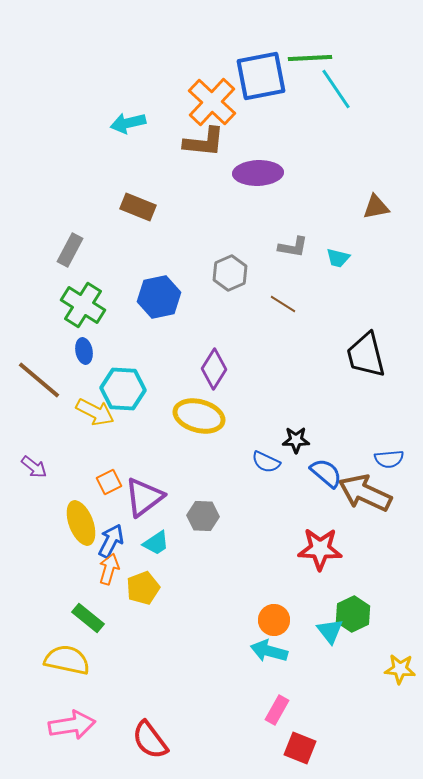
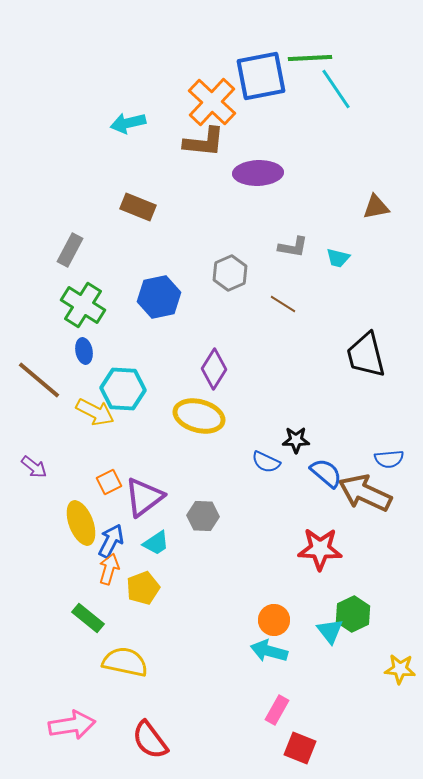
yellow semicircle at (67, 660): moved 58 px right, 2 px down
